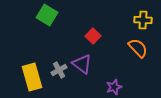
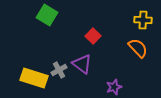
yellow rectangle: moved 2 px right, 1 px down; rotated 56 degrees counterclockwise
